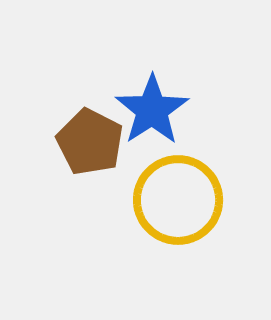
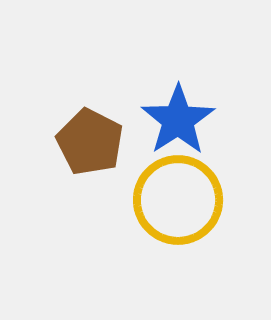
blue star: moved 26 px right, 10 px down
